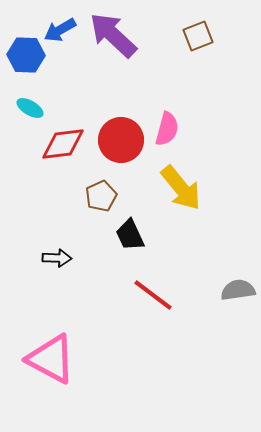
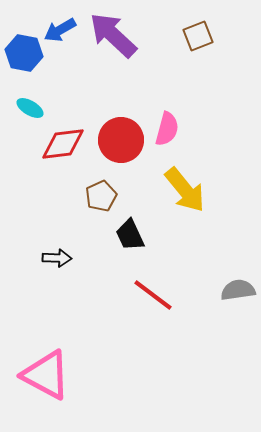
blue hexagon: moved 2 px left, 2 px up; rotated 9 degrees clockwise
yellow arrow: moved 4 px right, 2 px down
pink triangle: moved 5 px left, 16 px down
